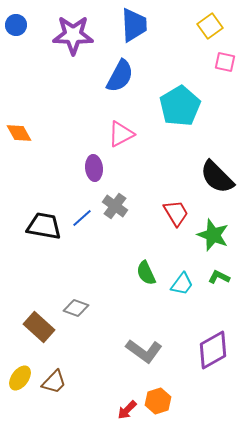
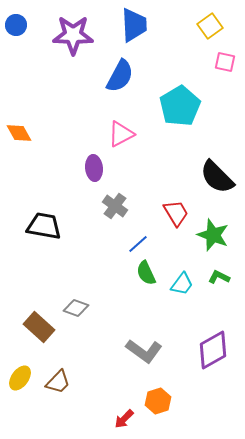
blue line: moved 56 px right, 26 px down
brown trapezoid: moved 4 px right
red arrow: moved 3 px left, 9 px down
